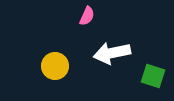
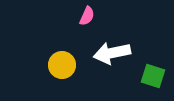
yellow circle: moved 7 px right, 1 px up
